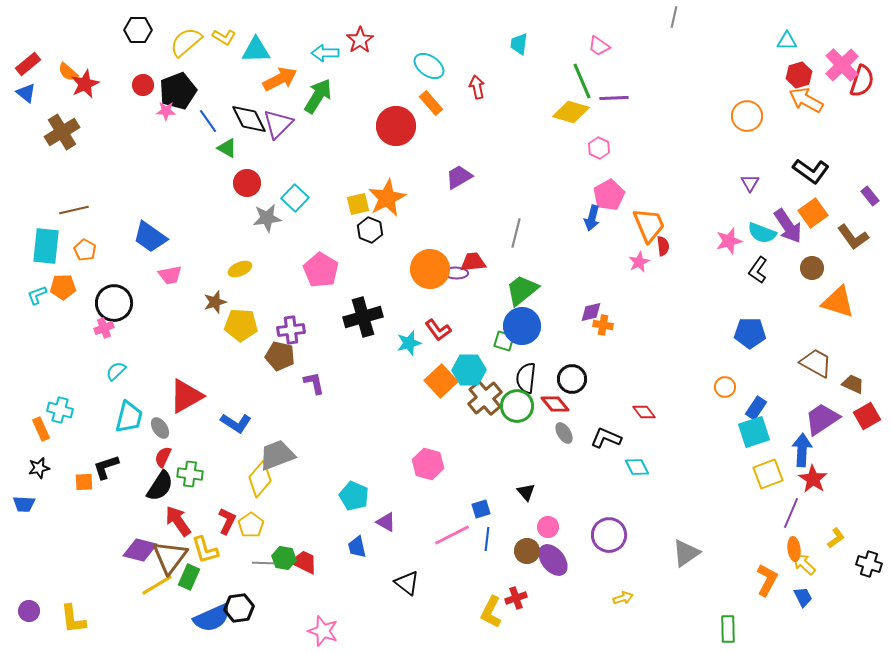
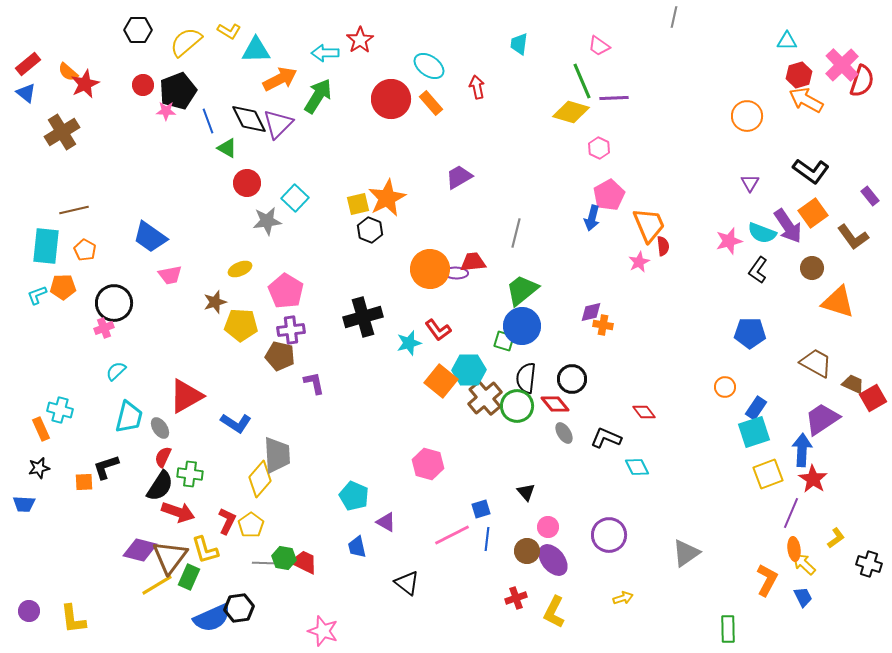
yellow L-shape at (224, 37): moved 5 px right, 6 px up
blue line at (208, 121): rotated 15 degrees clockwise
red circle at (396, 126): moved 5 px left, 27 px up
gray star at (267, 218): moved 3 px down
pink pentagon at (321, 270): moved 35 px left, 21 px down
orange square at (441, 381): rotated 8 degrees counterclockwise
red square at (867, 416): moved 6 px right, 18 px up
gray trapezoid at (277, 455): rotated 108 degrees clockwise
red arrow at (178, 521): moved 9 px up; rotated 144 degrees clockwise
yellow L-shape at (491, 612): moved 63 px right
